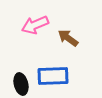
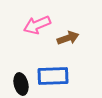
pink arrow: moved 2 px right
brown arrow: rotated 125 degrees clockwise
